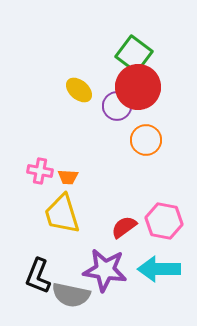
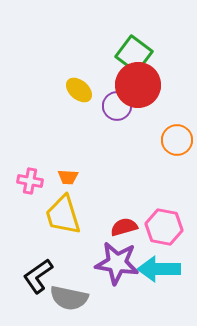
red circle: moved 2 px up
orange circle: moved 31 px right
pink cross: moved 10 px left, 10 px down
yellow trapezoid: moved 1 px right, 1 px down
pink hexagon: moved 6 px down
red semicircle: rotated 20 degrees clockwise
purple star: moved 12 px right, 7 px up
black L-shape: rotated 33 degrees clockwise
gray semicircle: moved 2 px left, 3 px down
